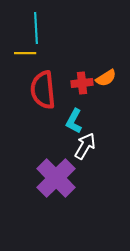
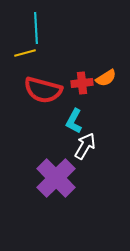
yellow line: rotated 15 degrees counterclockwise
red semicircle: rotated 69 degrees counterclockwise
